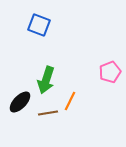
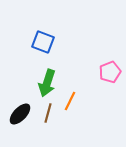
blue square: moved 4 px right, 17 px down
green arrow: moved 1 px right, 3 px down
black ellipse: moved 12 px down
brown line: rotated 66 degrees counterclockwise
